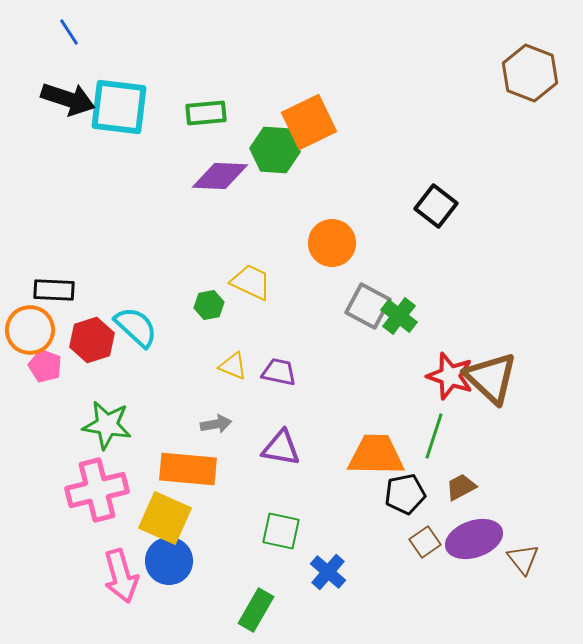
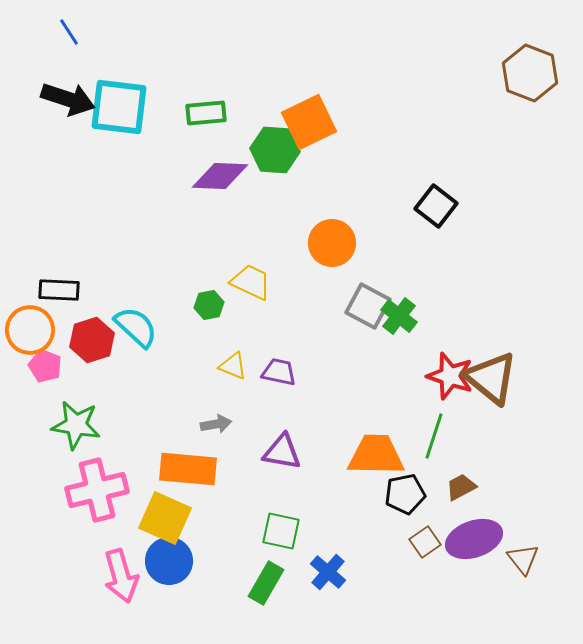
black rectangle at (54, 290): moved 5 px right
brown triangle at (491, 378): rotated 4 degrees counterclockwise
green star at (107, 425): moved 31 px left
purple triangle at (281, 448): moved 1 px right, 4 px down
green rectangle at (256, 610): moved 10 px right, 27 px up
